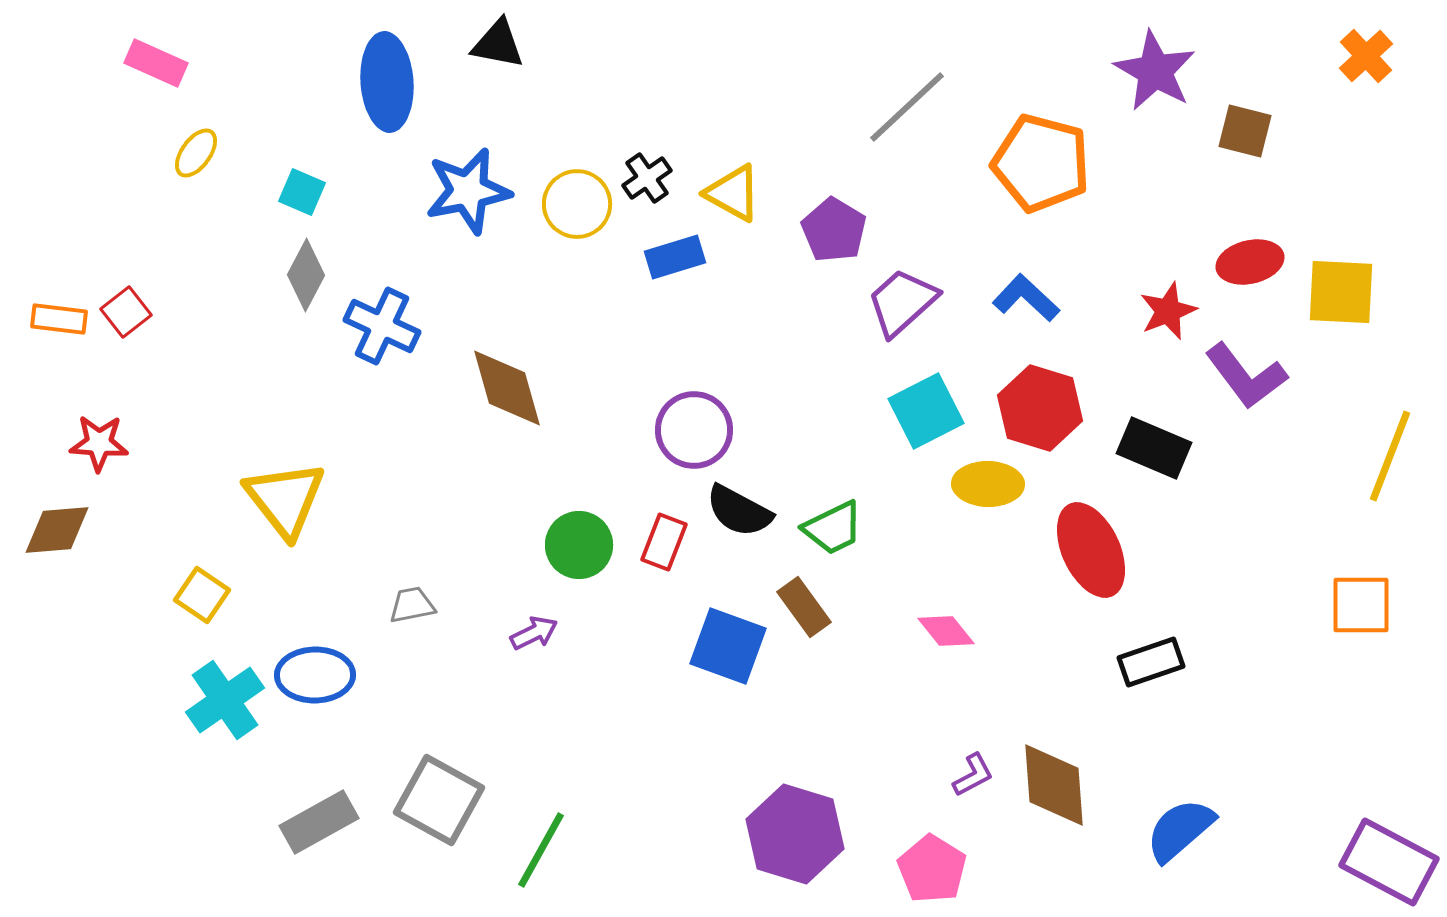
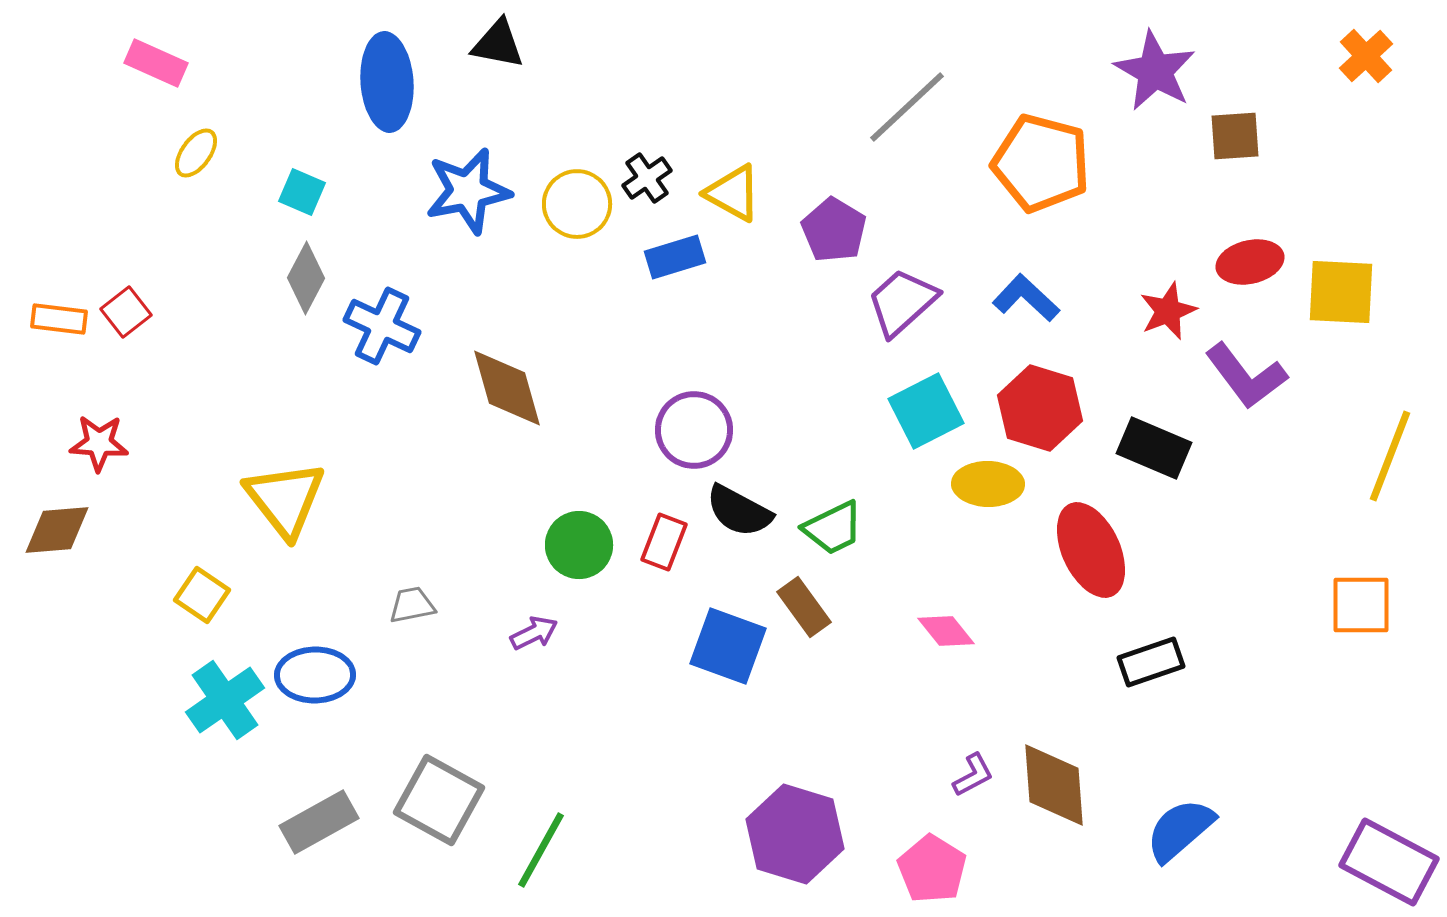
brown square at (1245, 131): moved 10 px left, 5 px down; rotated 18 degrees counterclockwise
gray diamond at (306, 275): moved 3 px down
